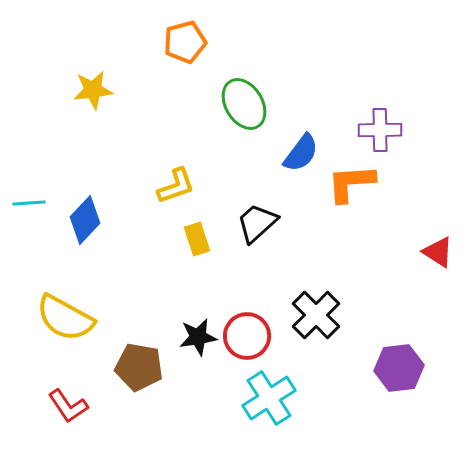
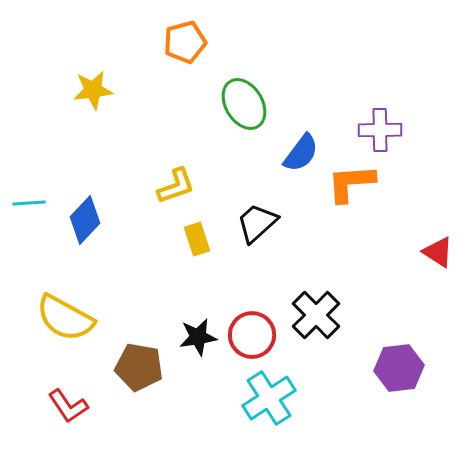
red circle: moved 5 px right, 1 px up
